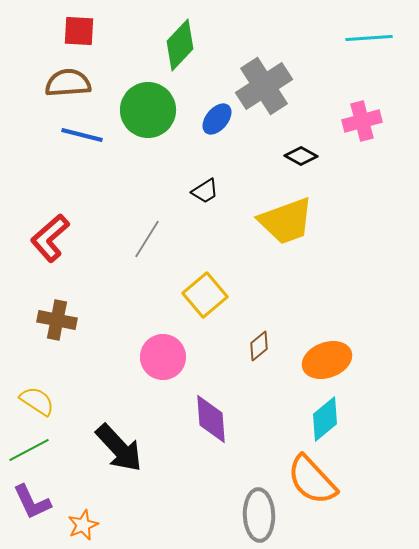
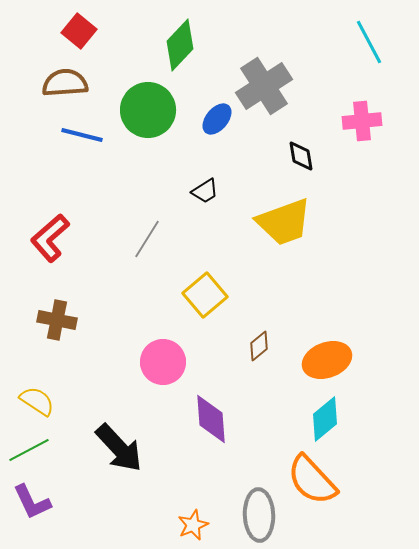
red square: rotated 36 degrees clockwise
cyan line: moved 4 px down; rotated 66 degrees clockwise
brown semicircle: moved 3 px left
pink cross: rotated 9 degrees clockwise
black diamond: rotated 52 degrees clockwise
yellow trapezoid: moved 2 px left, 1 px down
pink circle: moved 5 px down
orange star: moved 110 px right
